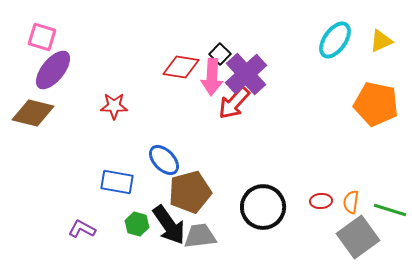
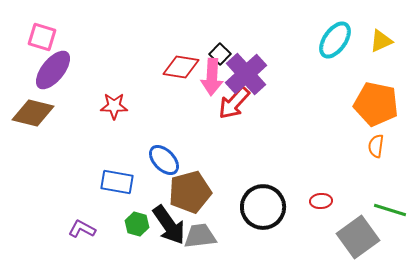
orange semicircle: moved 25 px right, 56 px up
